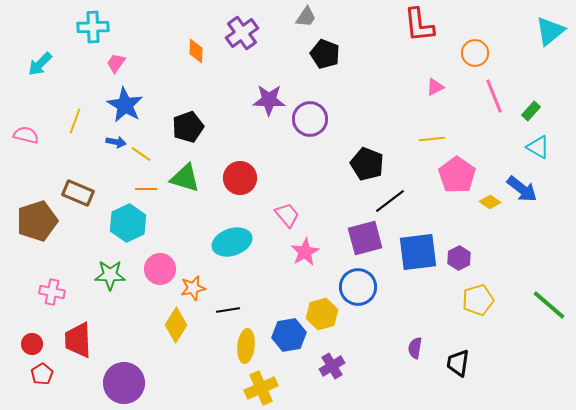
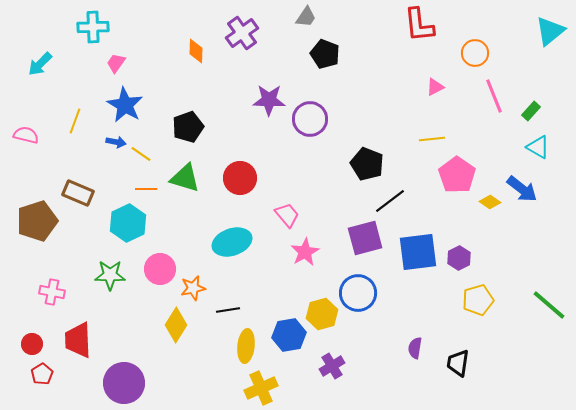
blue circle at (358, 287): moved 6 px down
